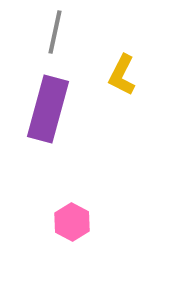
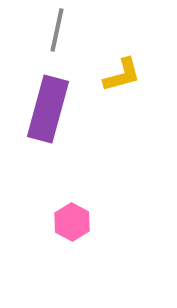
gray line: moved 2 px right, 2 px up
yellow L-shape: rotated 132 degrees counterclockwise
